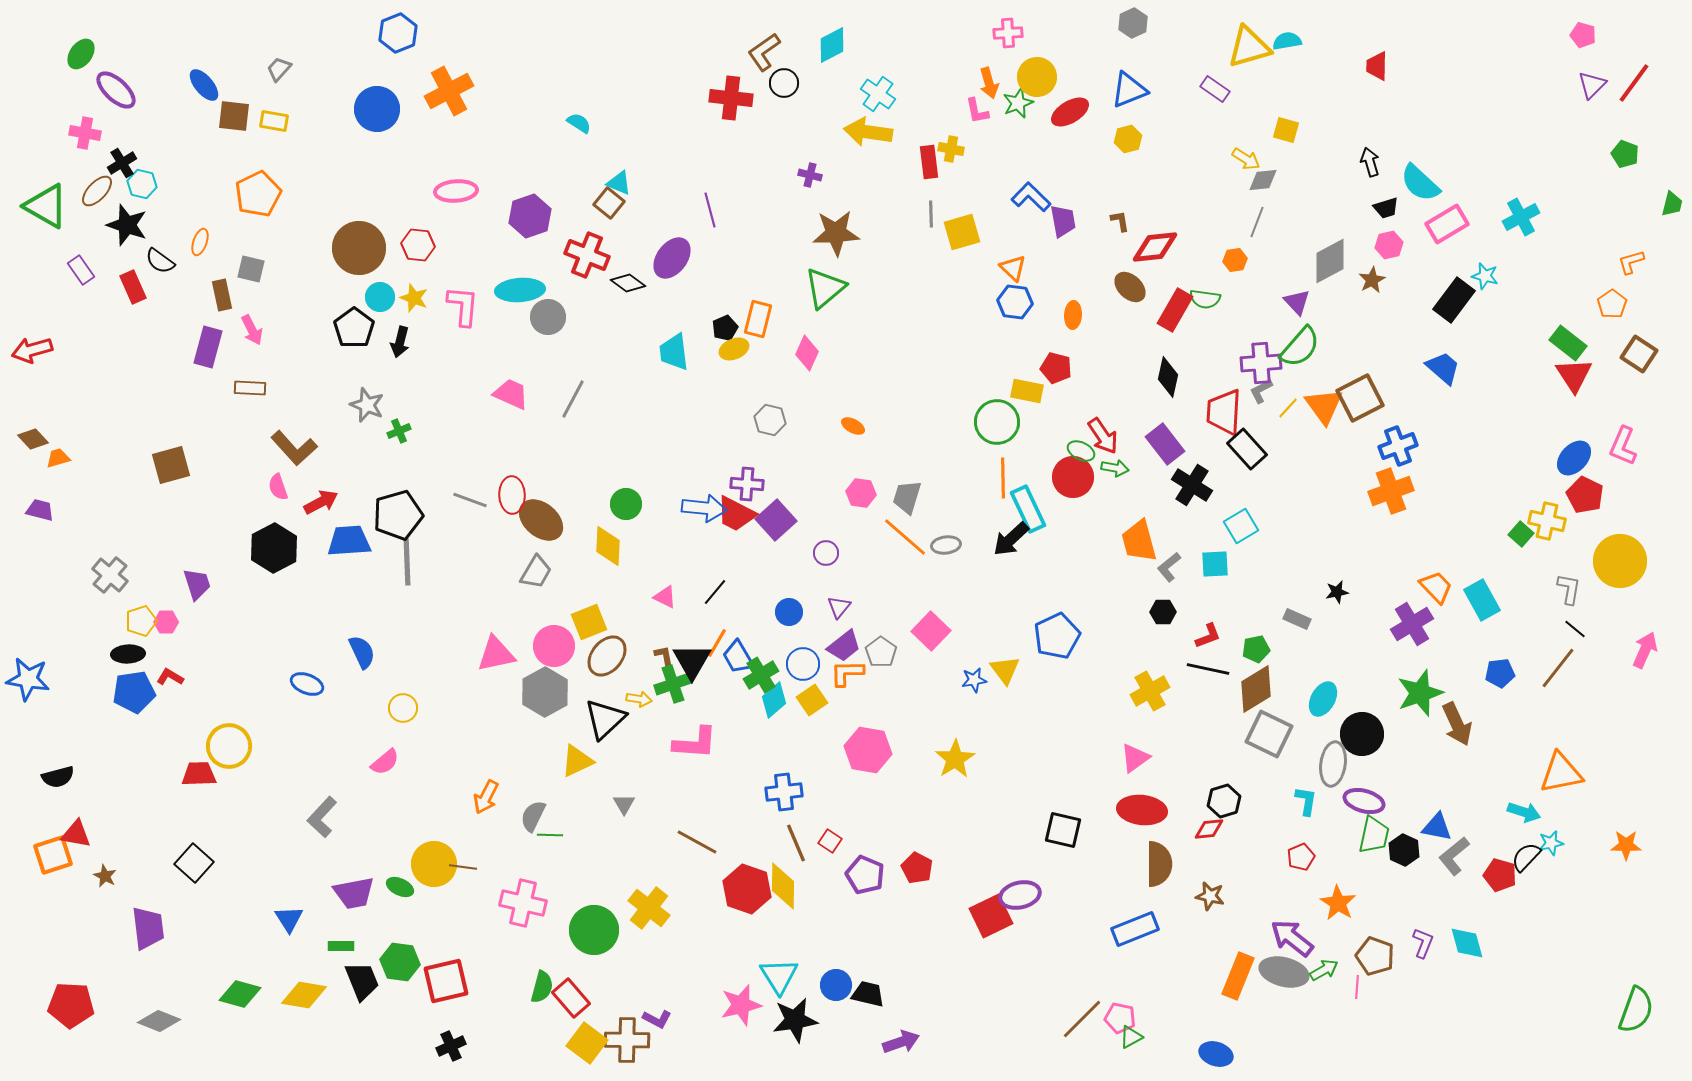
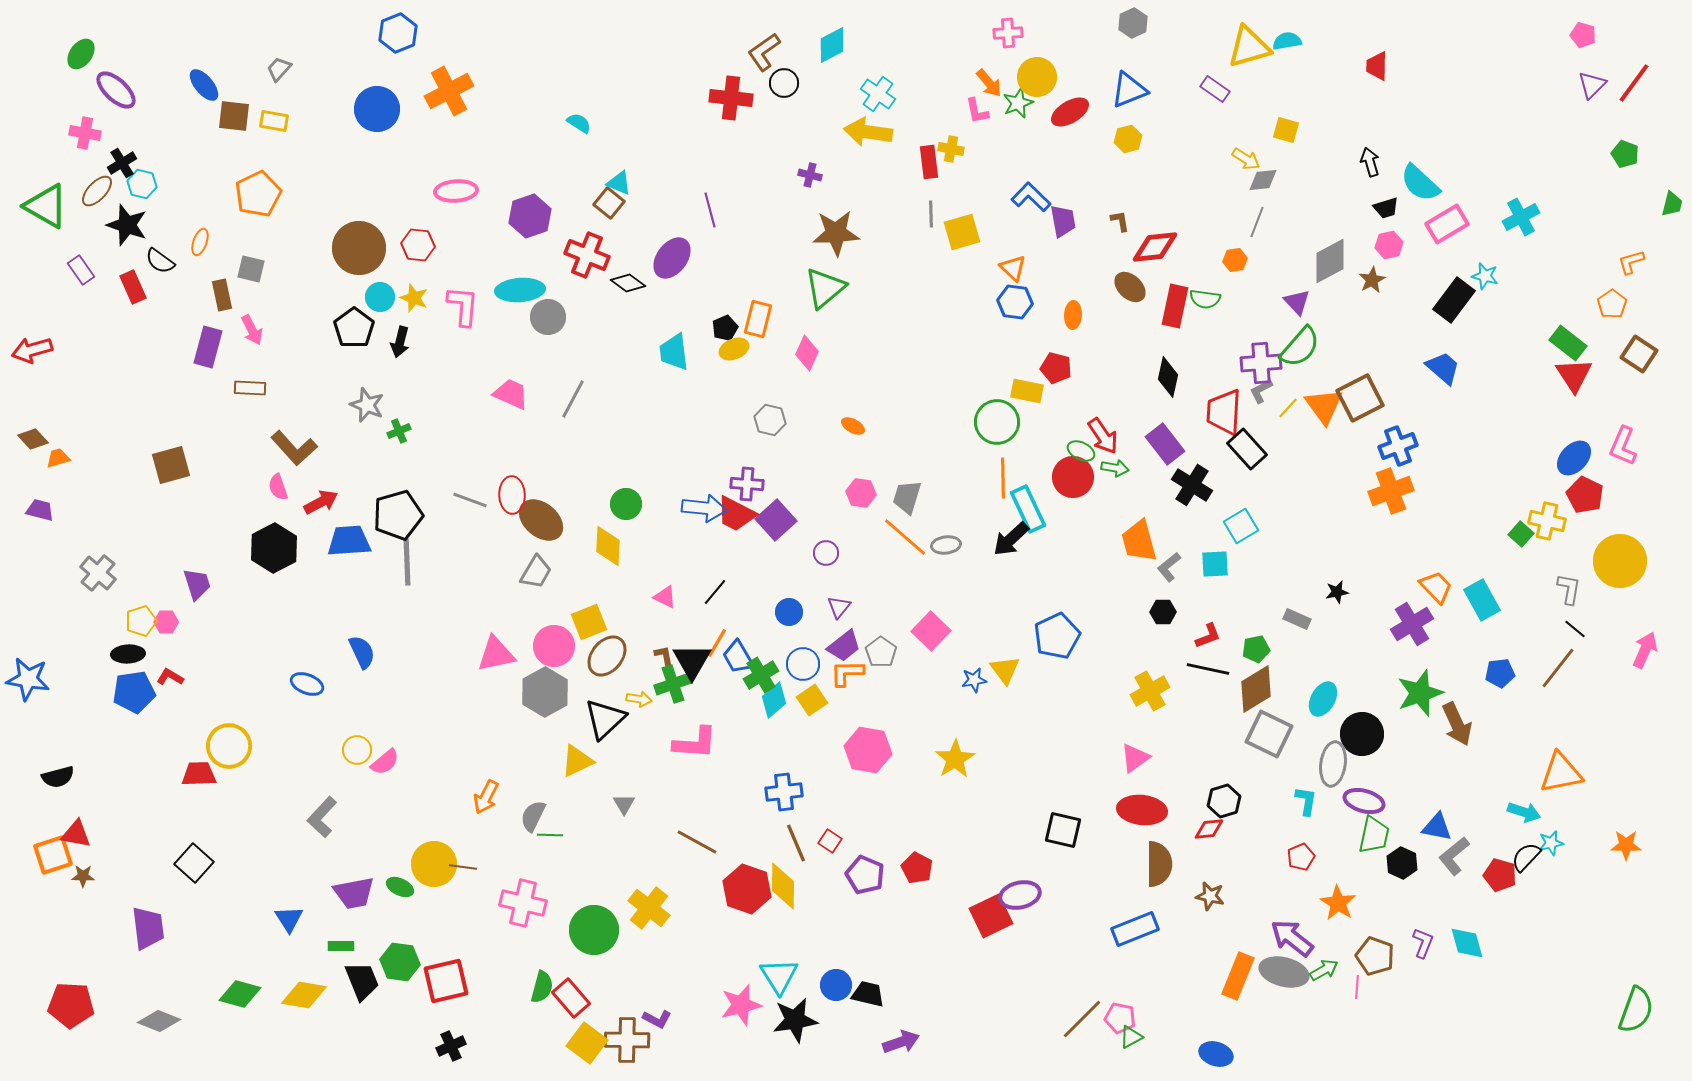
orange arrow at (989, 83): rotated 24 degrees counterclockwise
red rectangle at (1175, 310): moved 4 px up; rotated 18 degrees counterclockwise
gray cross at (110, 575): moved 12 px left, 2 px up
yellow circle at (403, 708): moved 46 px left, 42 px down
black hexagon at (1404, 850): moved 2 px left, 13 px down
brown star at (105, 876): moved 22 px left; rotated 25 degrees counterclockwise
